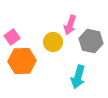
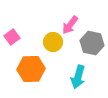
pink arrow: rotated 18 degrees clockwise
gray hexagon: moved 1 px right, 2 px down
orange hexagon: moved 9 px right, 8 px down
